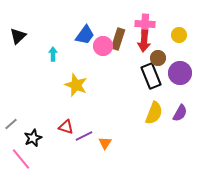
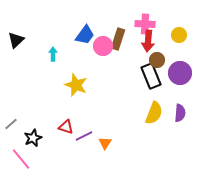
black triangle: moved 2 px left, 4 px down
red arrow: moved 4 px right
brown circle: moved 1 px left, 2 px down
purple semicircle: rotated 24 degrees counterclockwise
